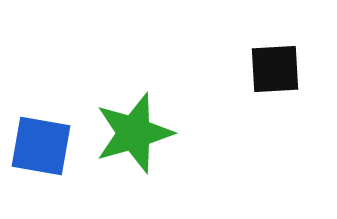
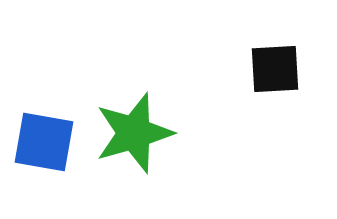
blue square: moved 3 px right, 4 px up
